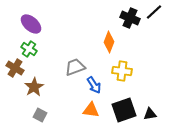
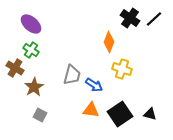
black line: moved 7 px down
black cross: rotated 12 degrees clockwise
green cross: moved 2 px right, 1 px down
gray trapezoid: moved 3 px left, 8 px down; rotated 125 degrees clockwise
yellow cross: moved 2 px up; rotated 12 degrees clockwise
blue arrow: rotated 24 degrees counterclockwise
black square: moved 4 px left, 4 px down; rotated 15 degrees counterclockwise
black triangle: rotated 24 degrees clockwise
